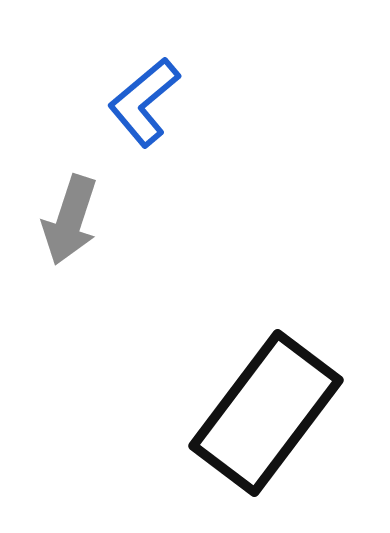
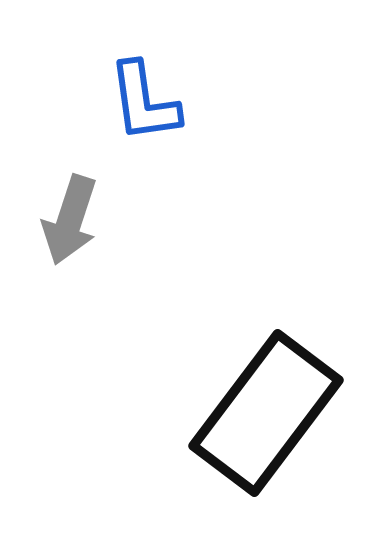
blue L-shape: rotated 58 degrees counterclockwise
